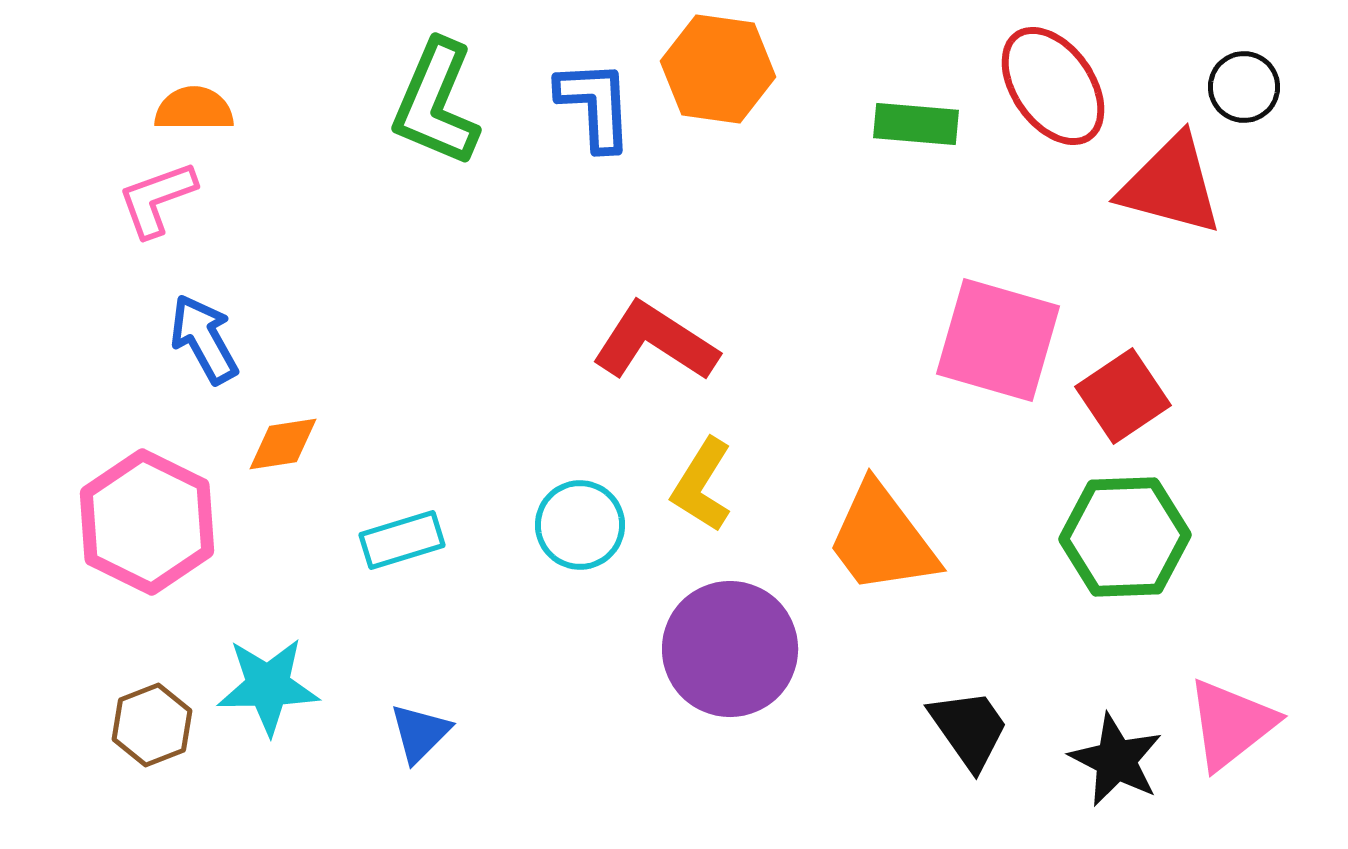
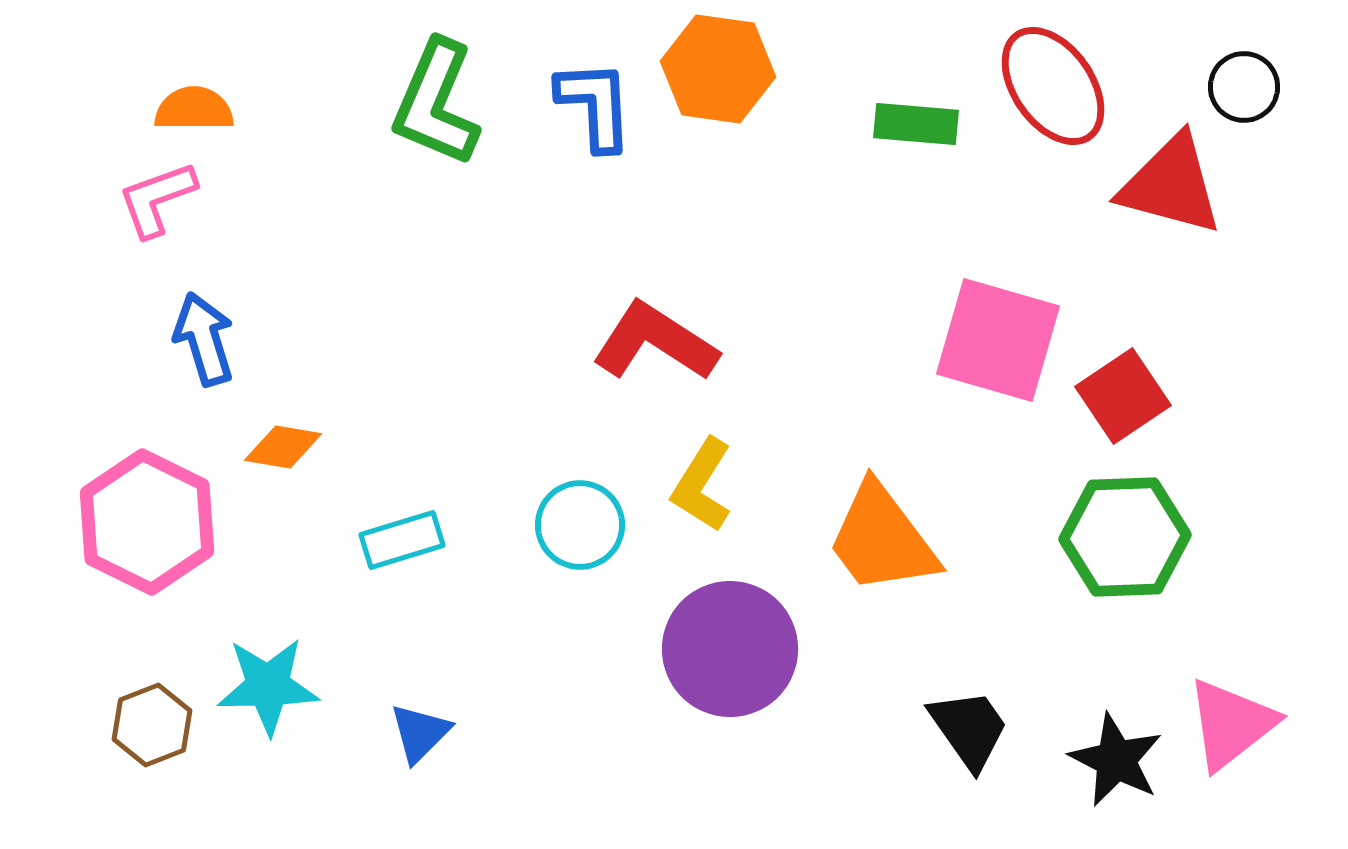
blue arrow: rotated 12 degrees clockwise
orange diamond: moved 3 px down; rotated 18 degrees clockwise
